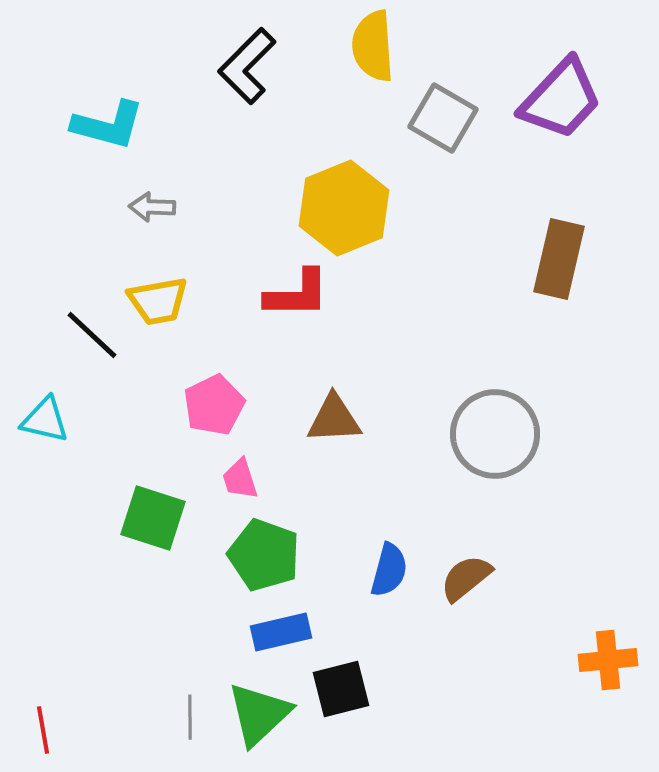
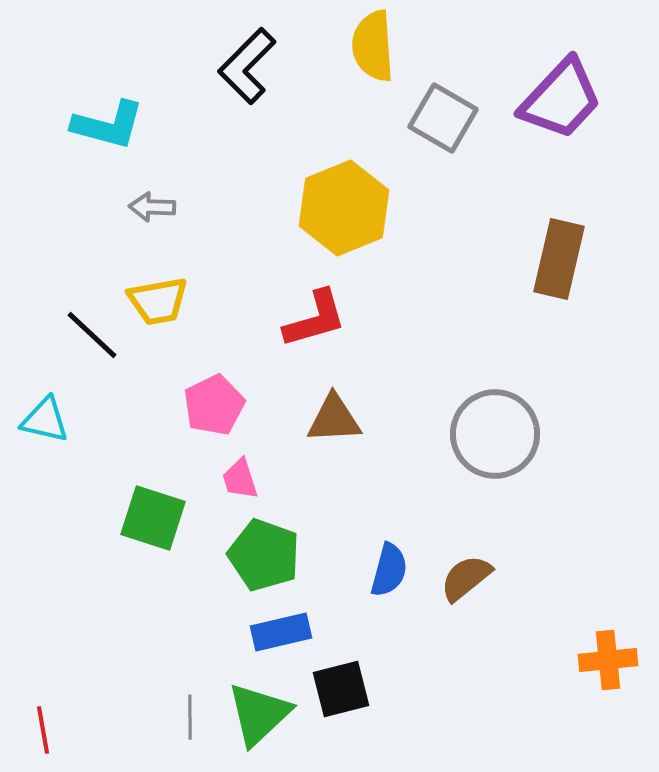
red L-shape: moved 18 px right, 25 px down; rotated 16 degrees counterclockwise
